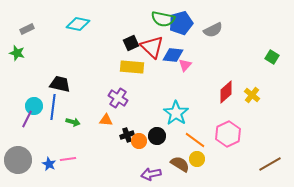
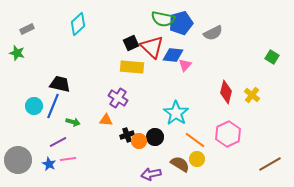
cyan diamond: rotated 55 degrees counterclockwise
gray semicircle: moved 3 px down
red diamond: rotated 35 degrees counterclockwise
blue line: moved 1 px up; rotated 15 degrees clockwise
purple line: moved 31 px right, 23 px down; rotated 36 degrees clockwise
black circle: moved 2 px left, 1 px down
